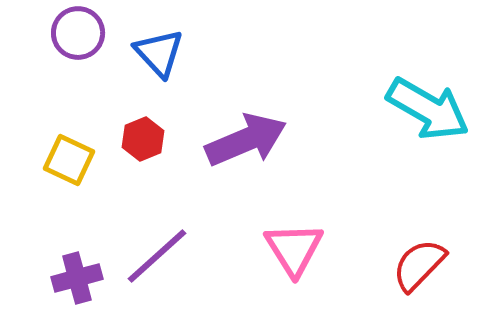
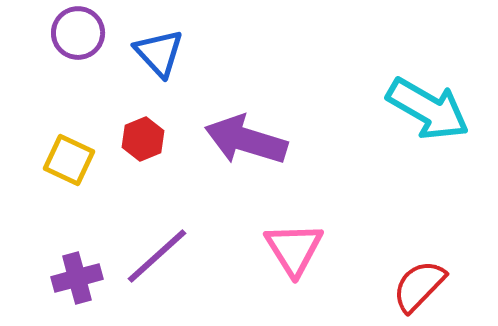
purple arrow: rotated 140 degrees counterclockwise
red semicircle: moved 21 px down
